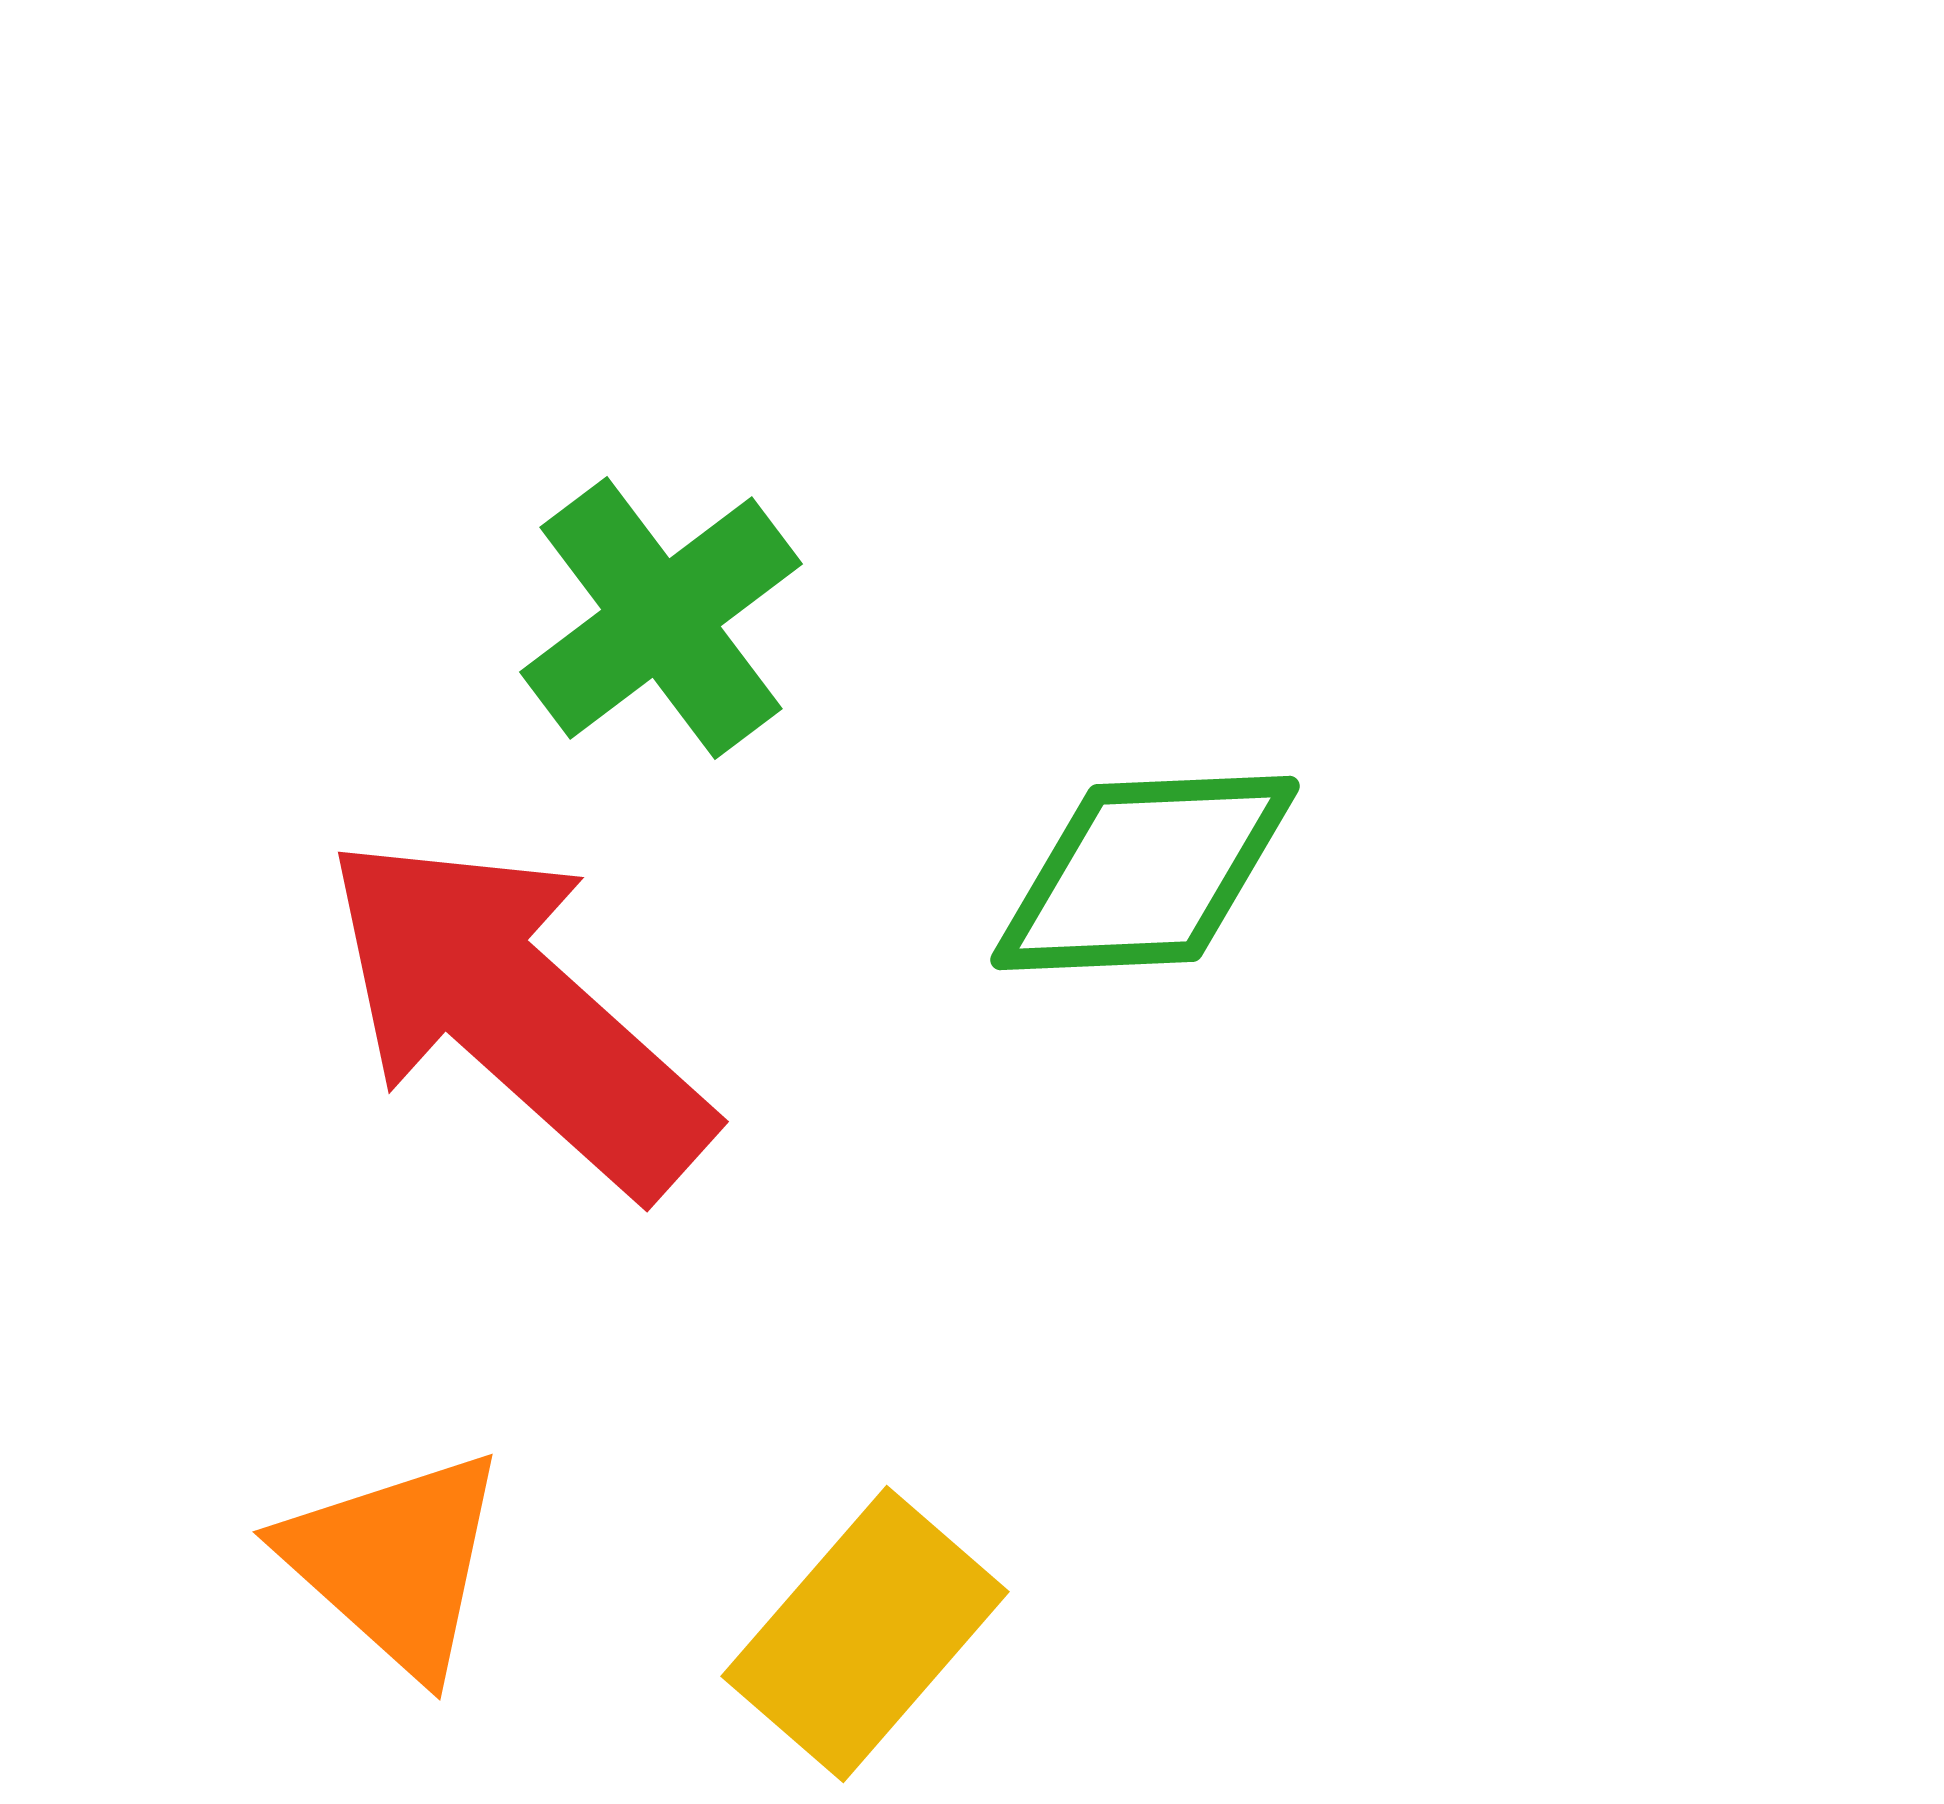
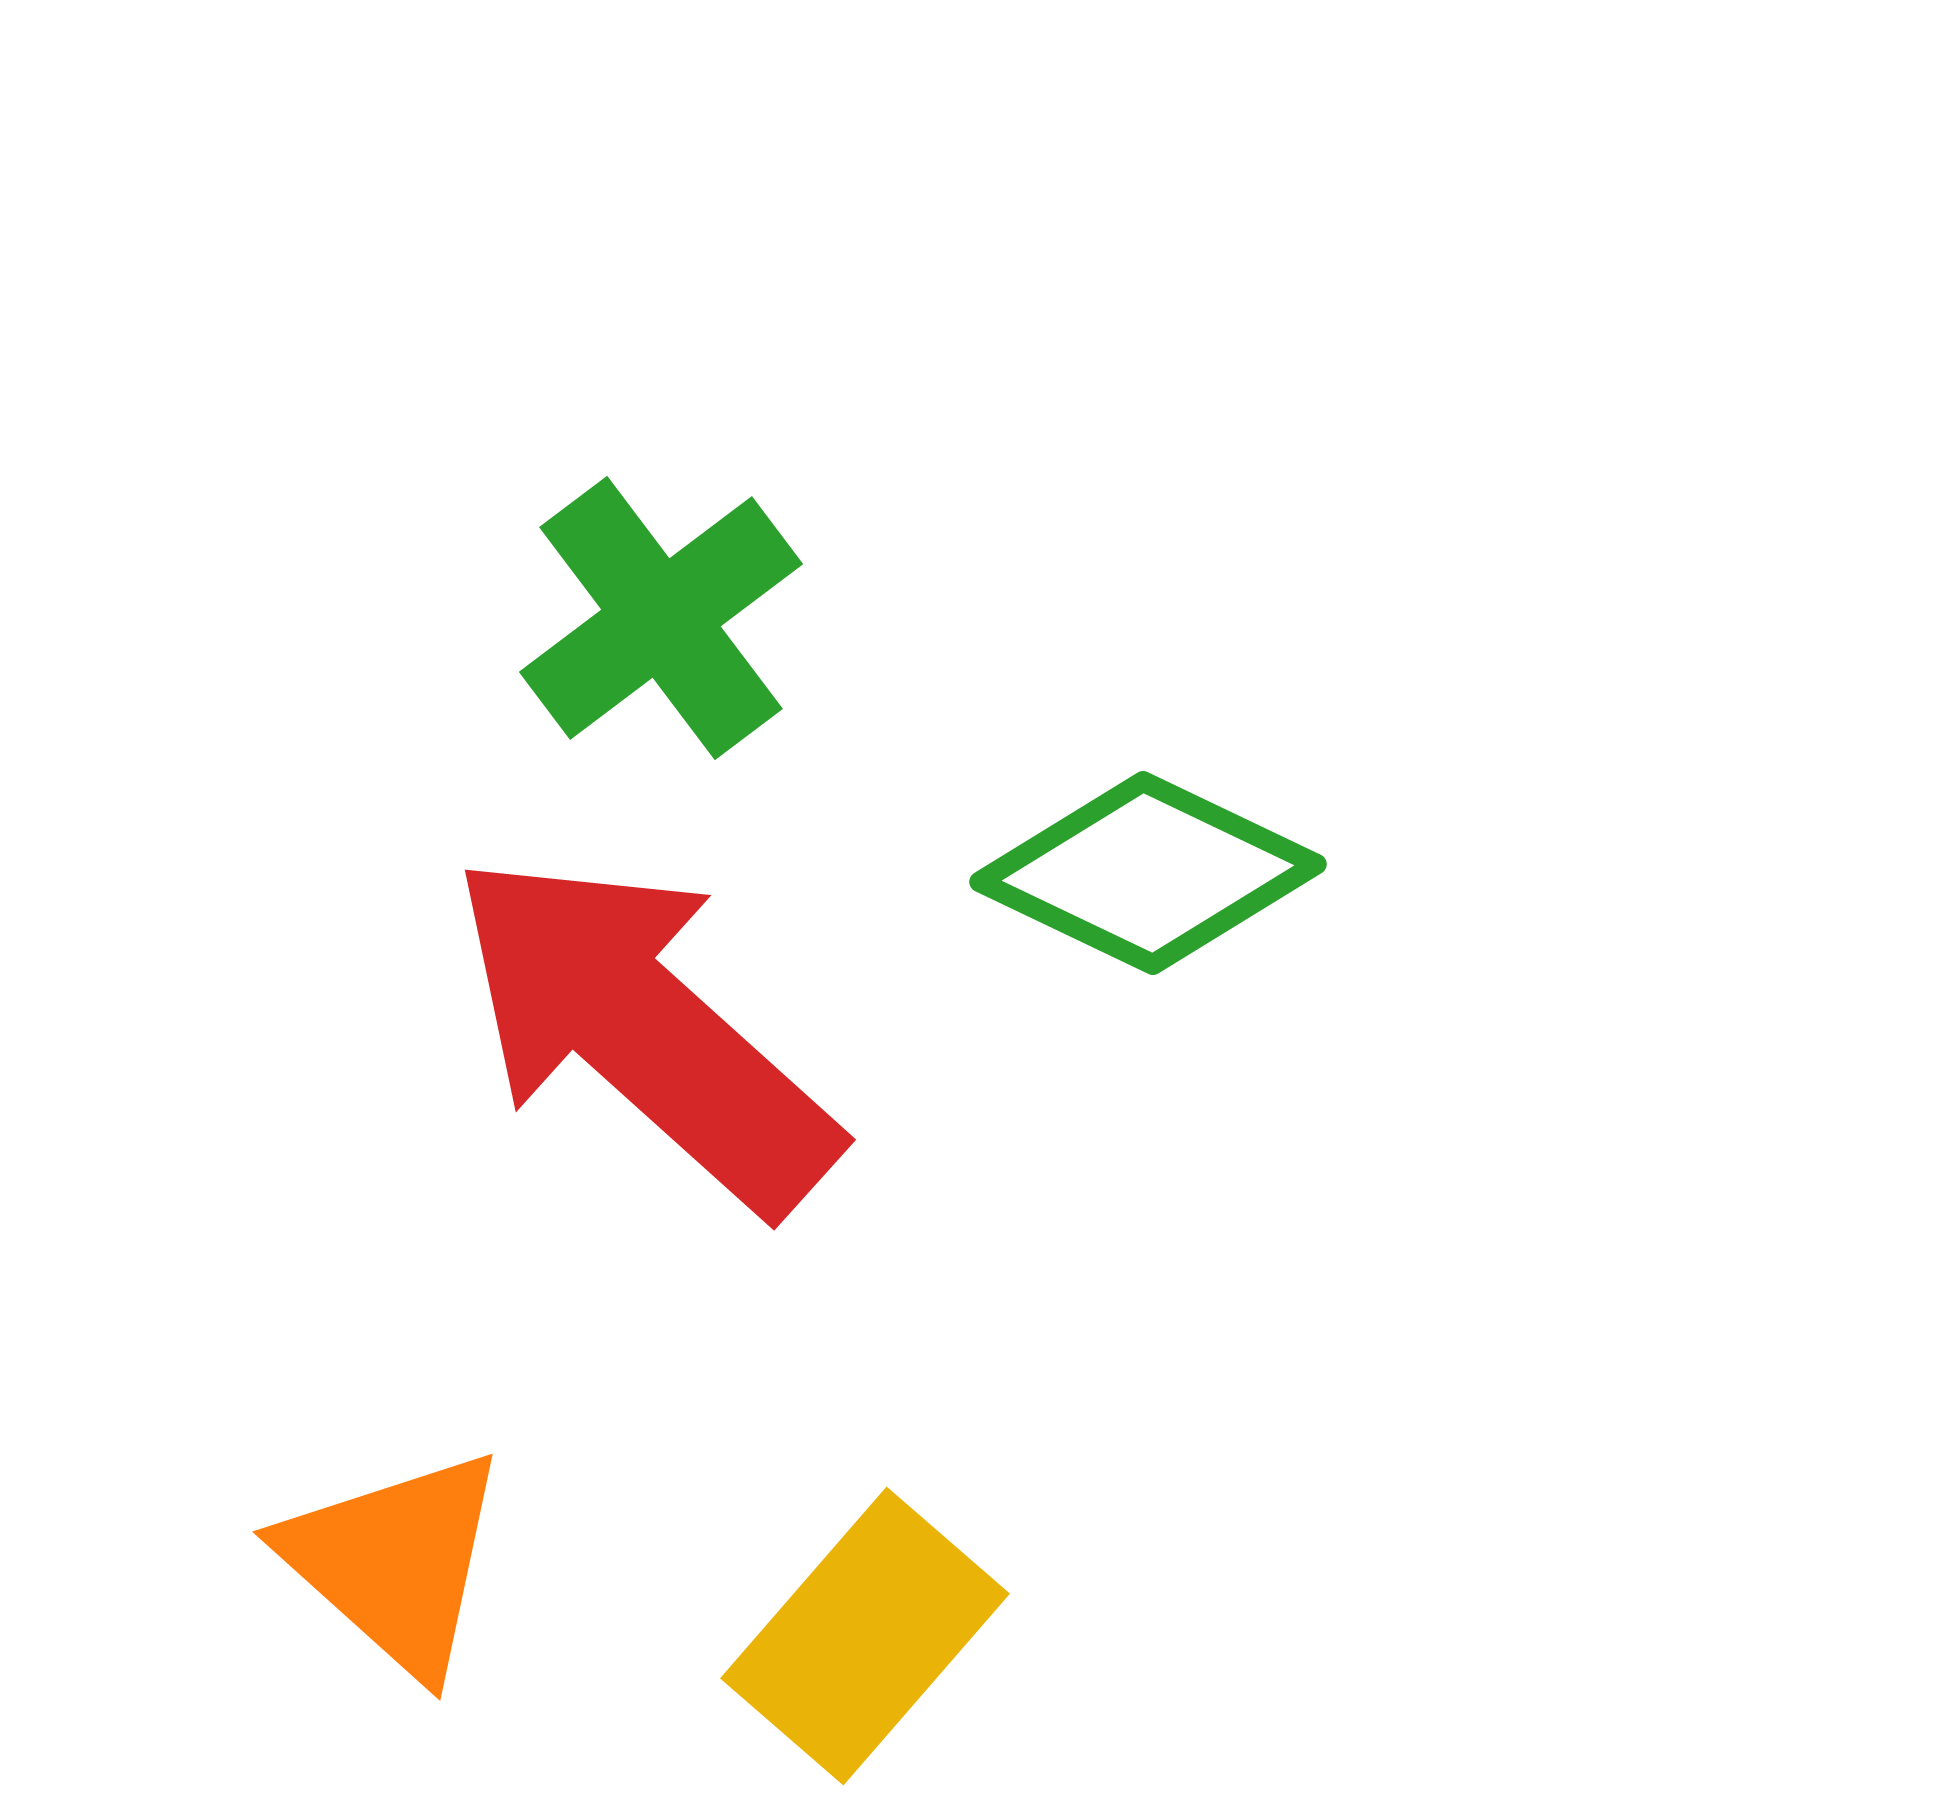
green diamond: moved 3 px right; rotated 28 degrees clockwise
red arrow: moved 127 px right, 18 px down
yellow rectangle: moved 2 px down
